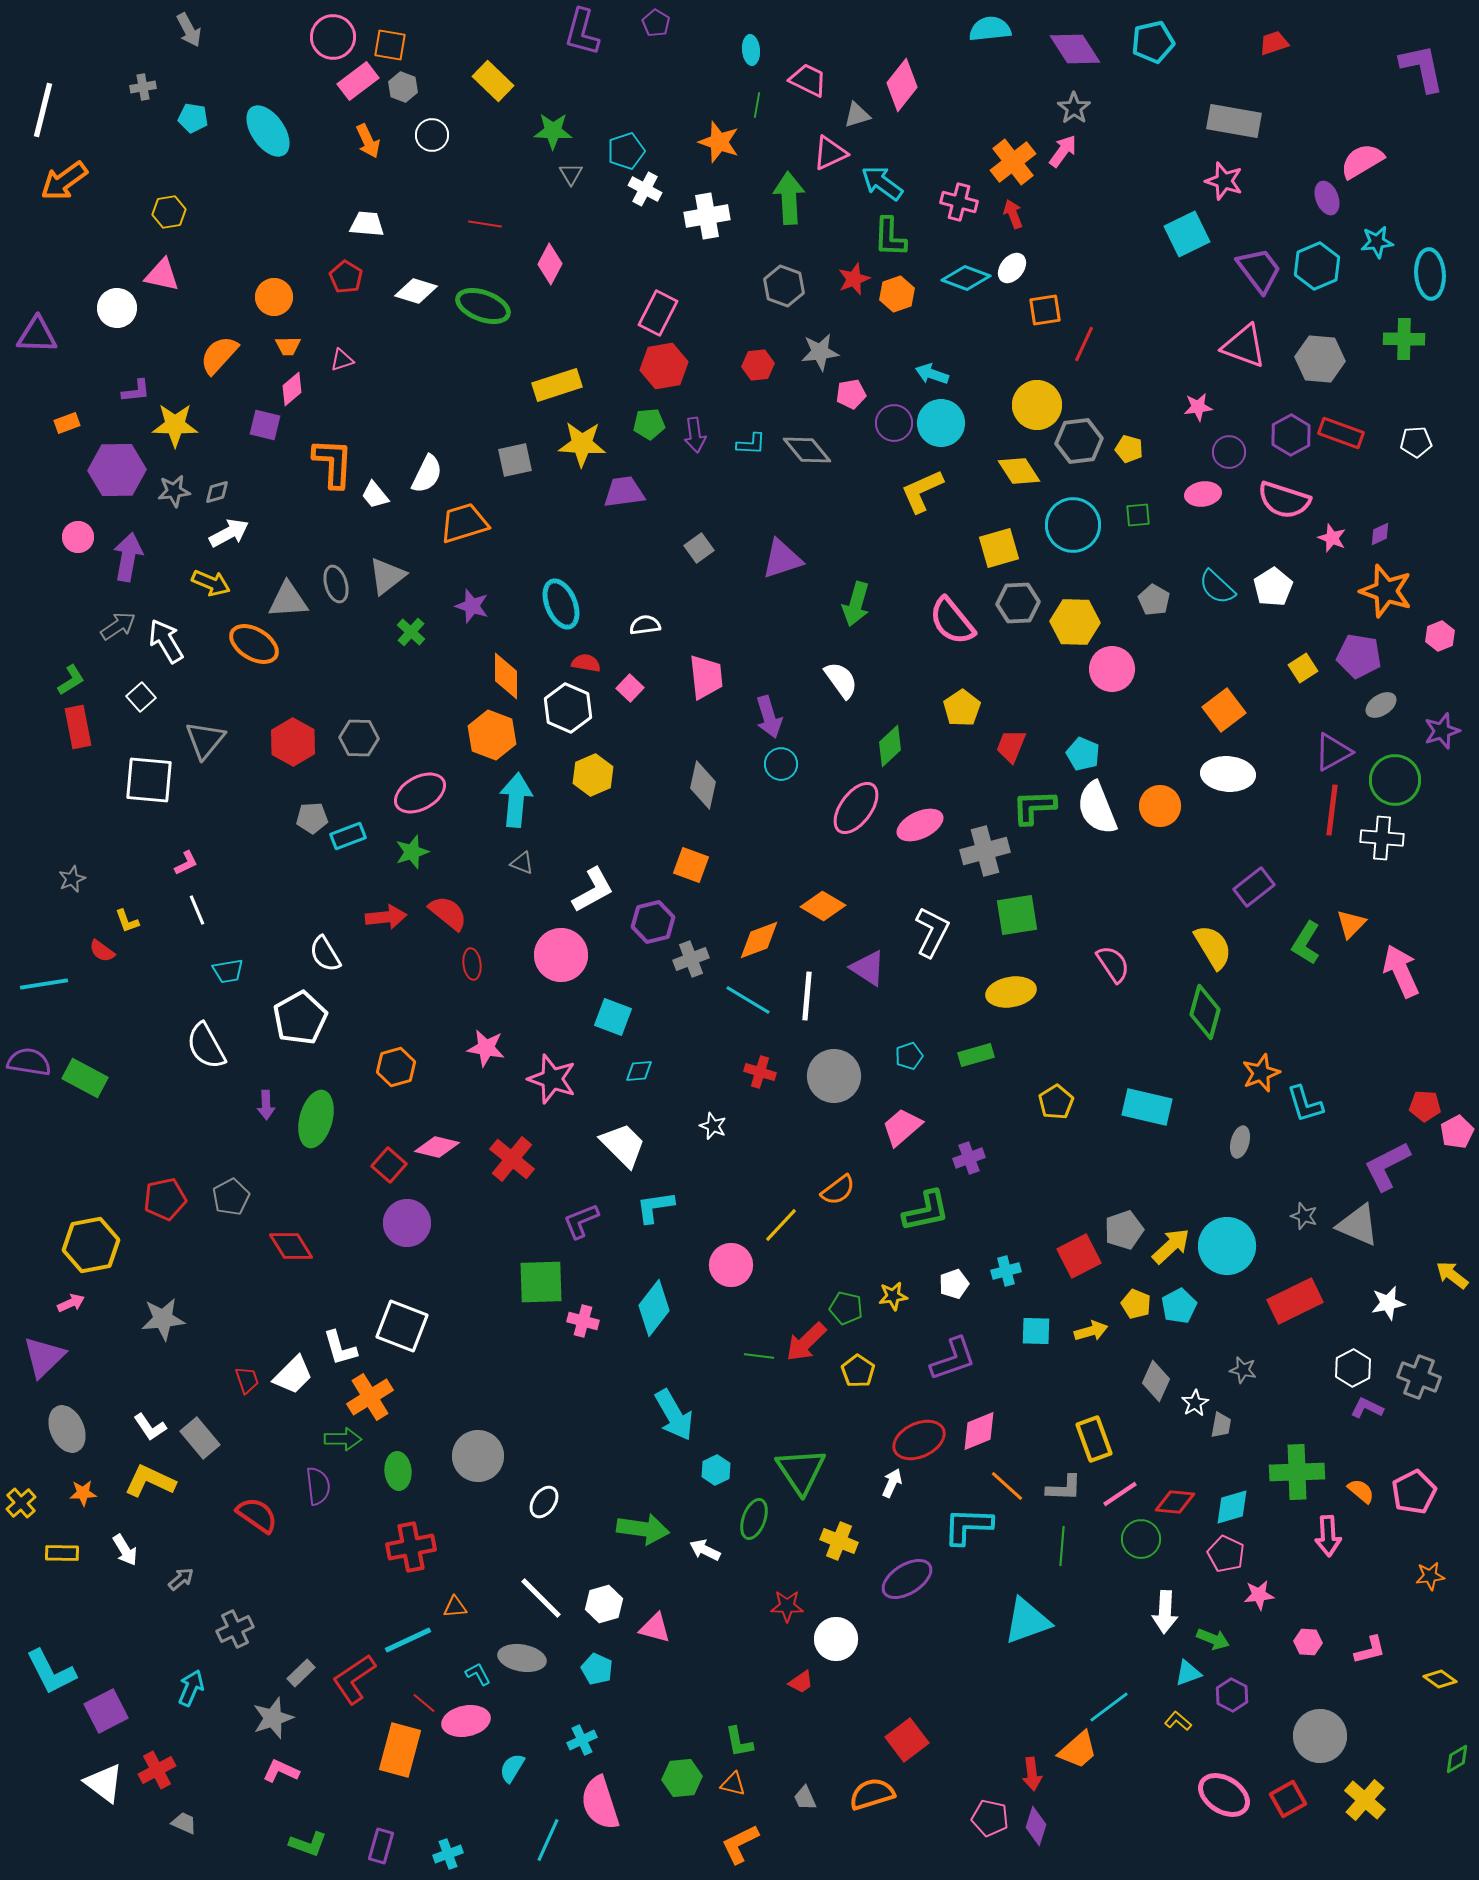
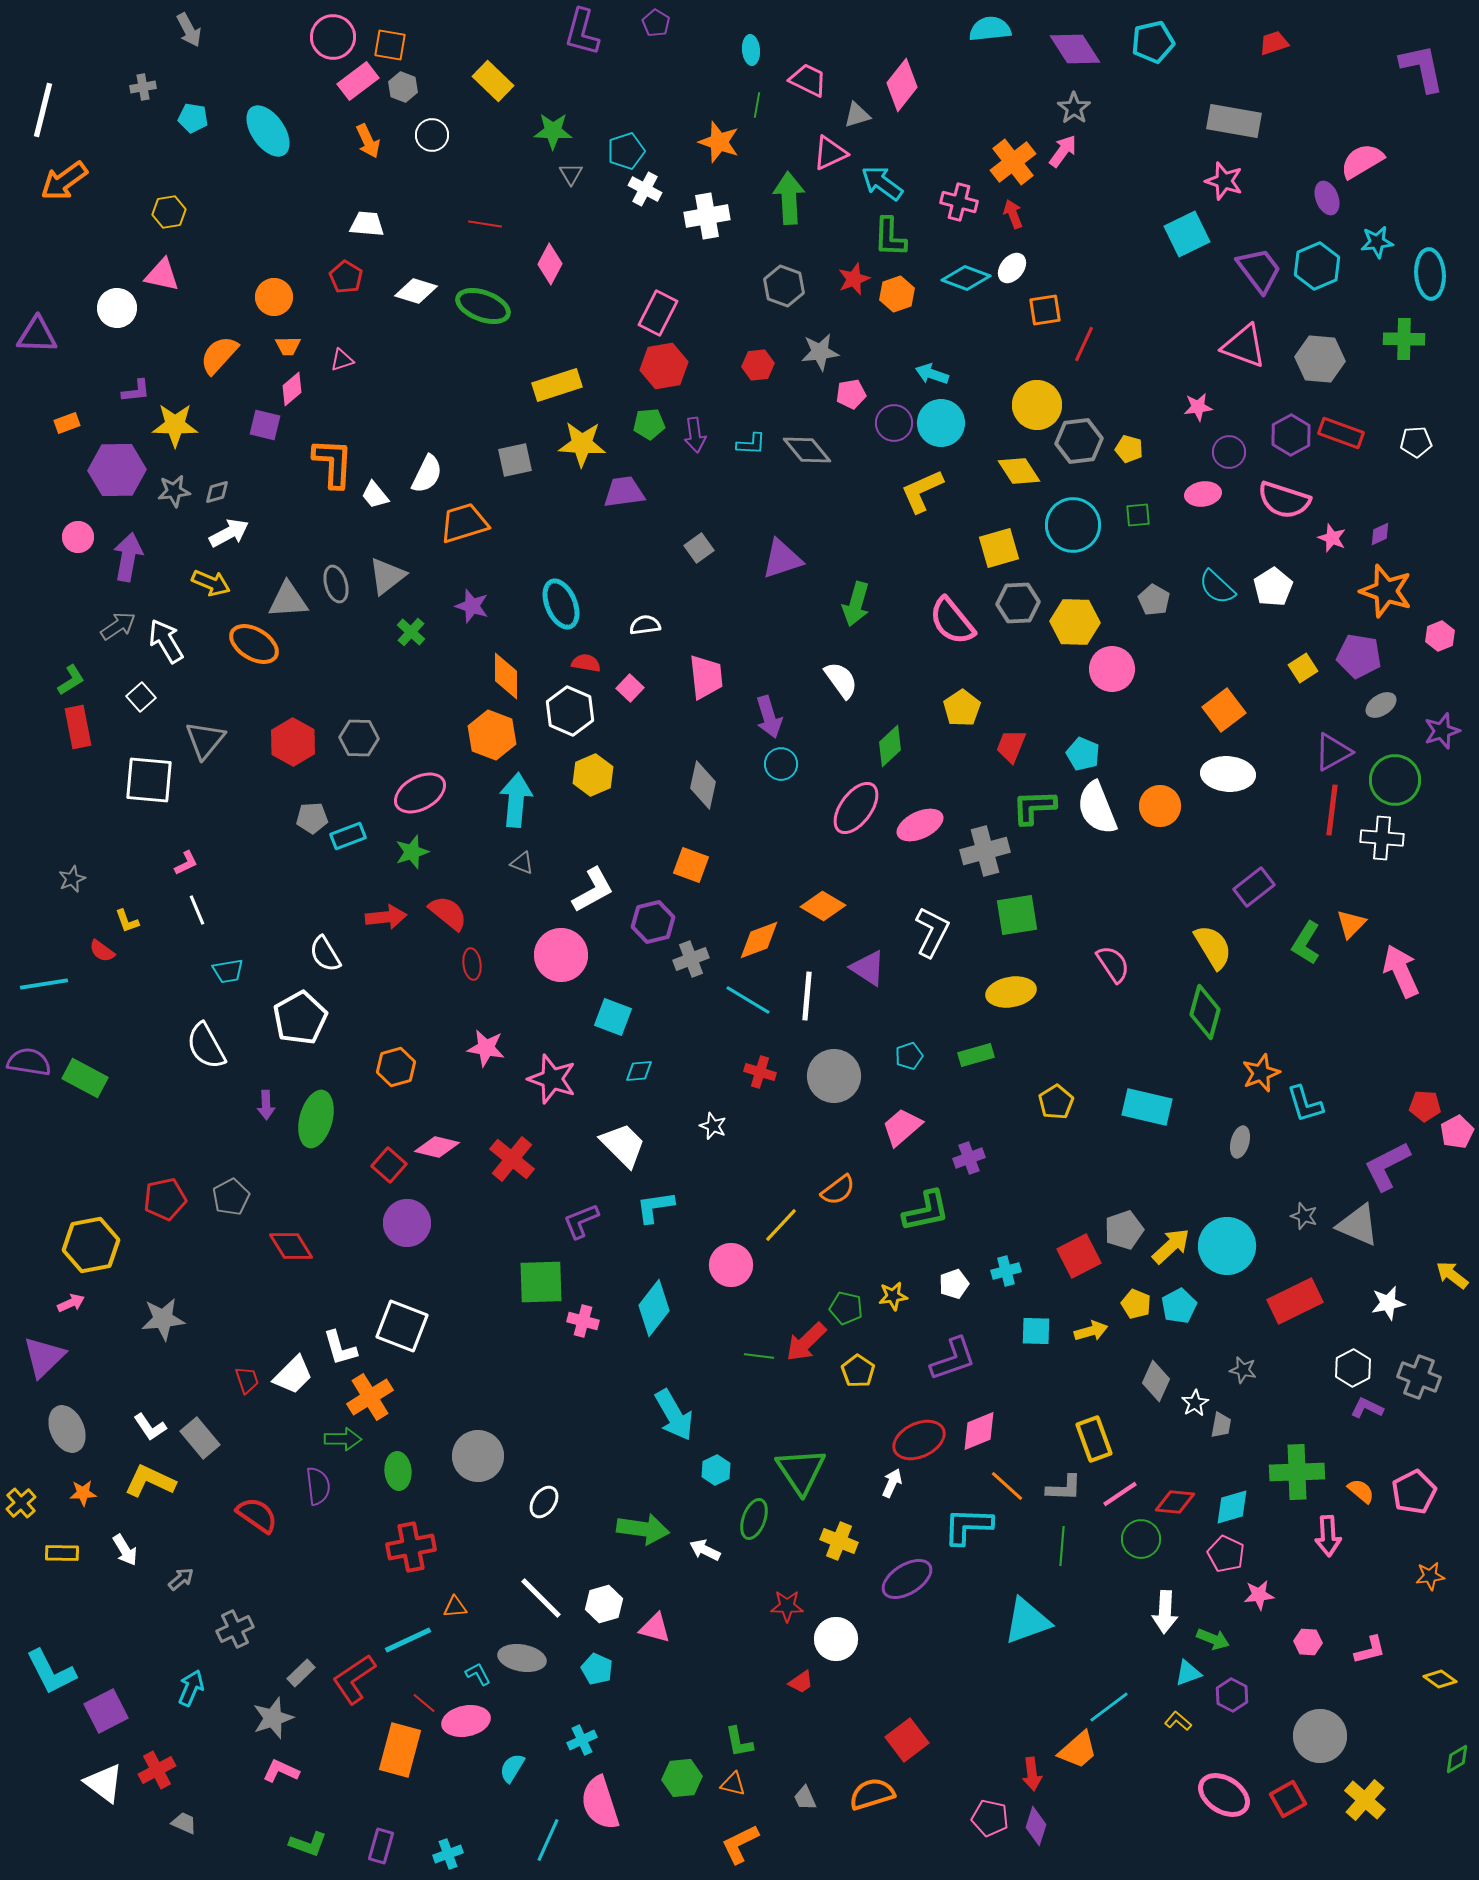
white hexagon at (568, 708): moved 2 px right, 3 px down
